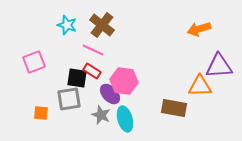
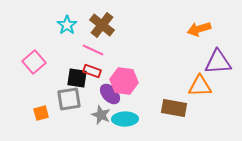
cyan star: rotated 18 degrees clockwise
pink square: rotated 20 degrees counterclockwise
purple triangle: moved 1 px left, 4 px up
red rectangle: rotated 12 degrees counterclockwise
orange square: rotated 21 degrees counterclockwise
cyan ellipse: rotated 75 degrees counterclockwise
